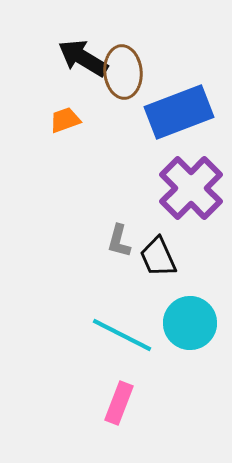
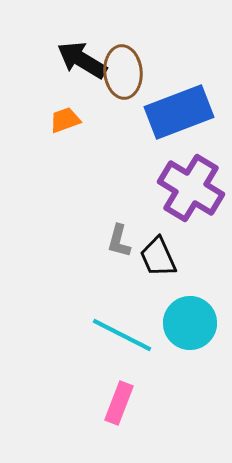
black arrow: moved 1 px left, 2 px down
purple cross: rotated 14 degrees counterclockwise
